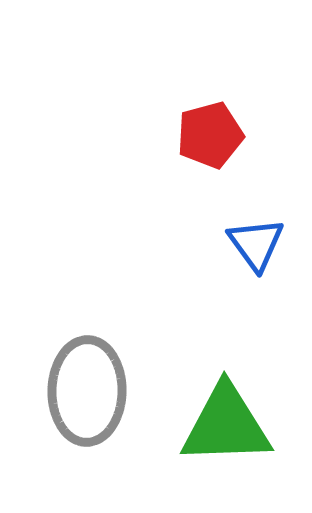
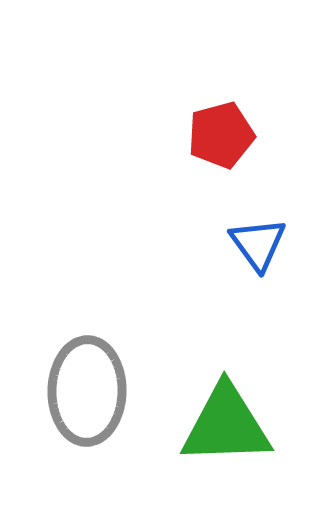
red pentagon: moved 11 px right
blue triangle: moved 2 px right
